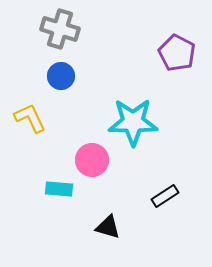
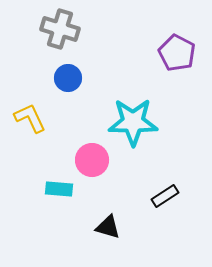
blue circle: moved 7 px right, 2 px down
